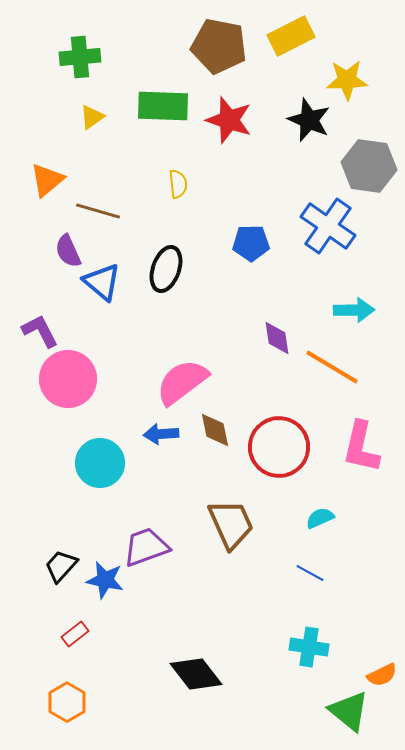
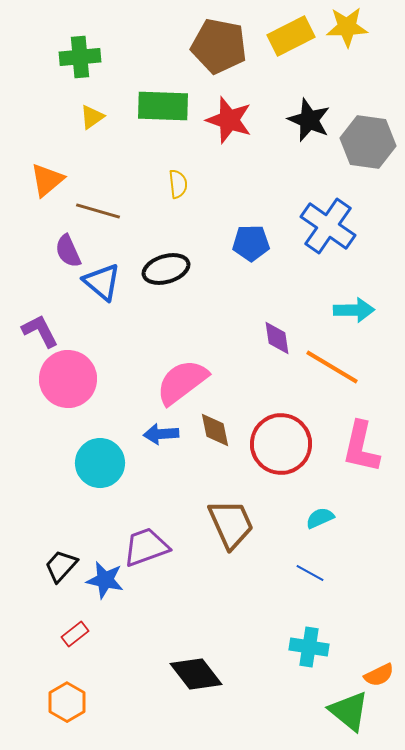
yellow star: moved 53 px up
gray hexagon: moved 1 px left, 24 px up
black ellipse: rotated 54 degrees clockwise
red circle: moved 2 px right, 3 px up
orange semicircle: moved 3 px left
